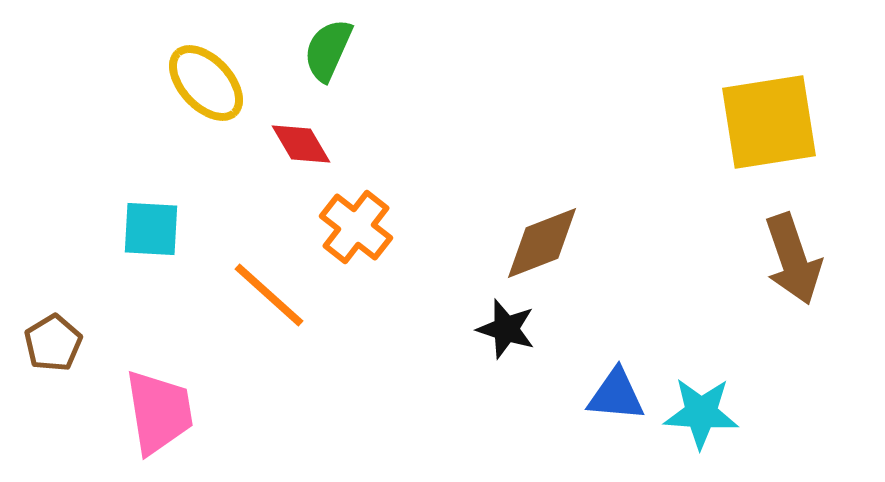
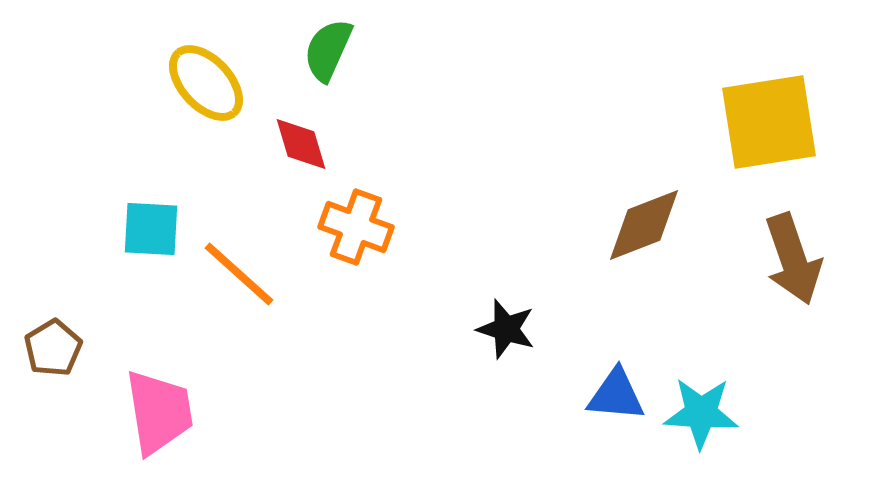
red diamond: rotated 14 degrees clockwise
orange cross: rotated 18 degrees counterclockwise
brown diamond: moved 102 px right, 18 px up
orange line: moved 30 px left, 21 px up
brown pentagon: moved 5 px down
